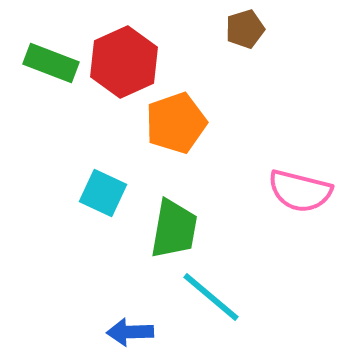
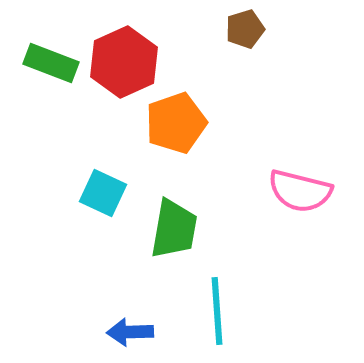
cyan line: moved 6 px right, 14 px down; rotated 46 degrees clockwise
